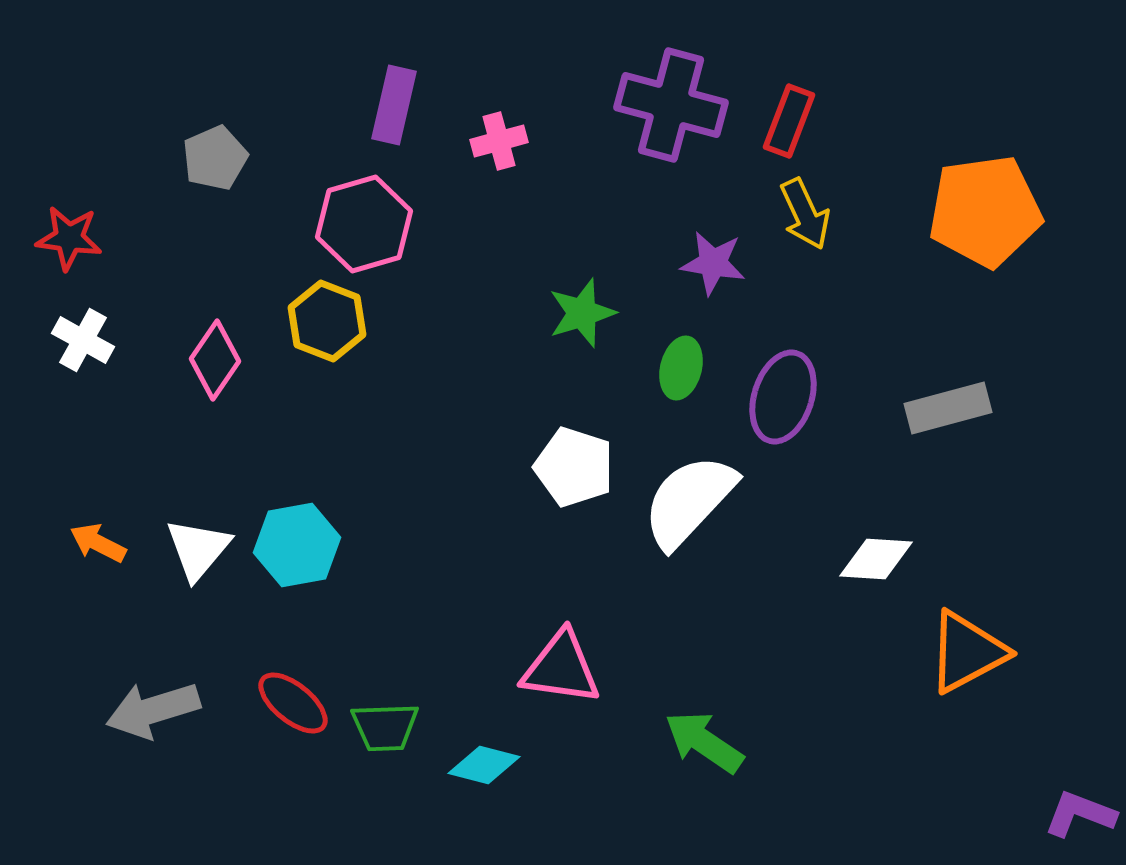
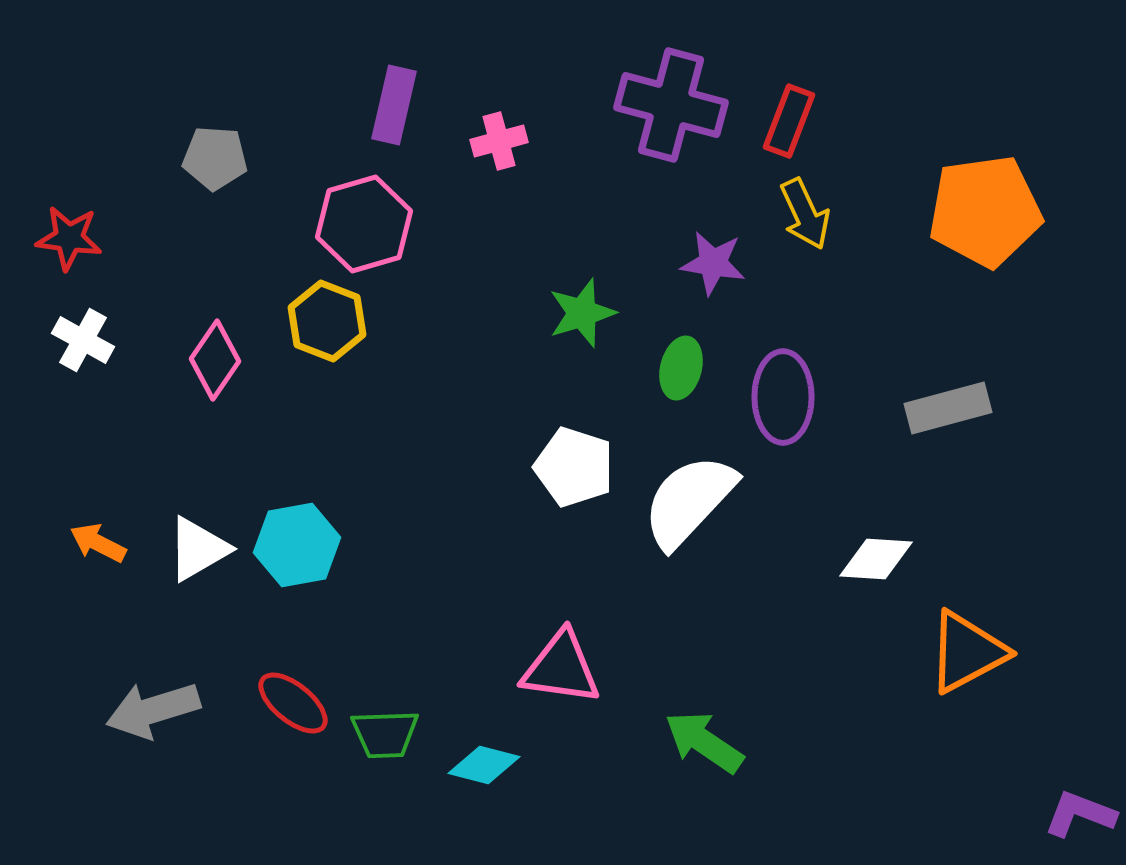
gray pentagon: rotated 28 degrees clockwise
purple ellipse: rotated 18 degrees counterclockwise
white triangle: rotated 20 degrees clockwise
green trapezoid: moved 7 px down
